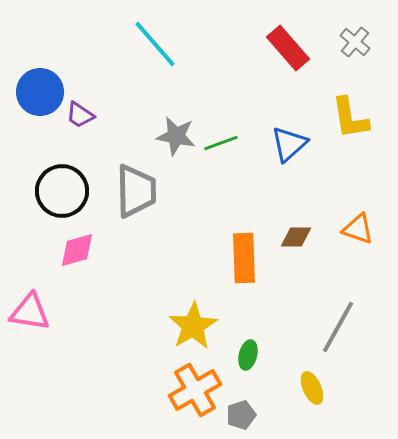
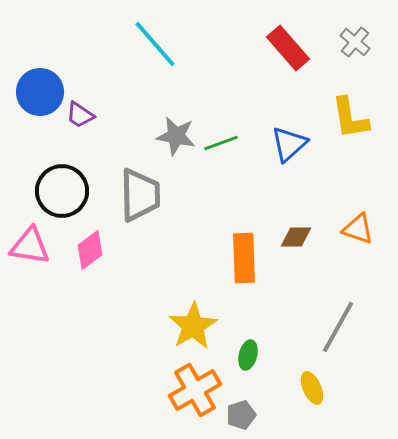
gray trapezoid: moved 4 px right, 4 px down
pink diamond: moved 13 px right; rotated 21 degrees counterclockwise
pink triangle: moved 66 px up
